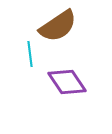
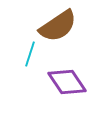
cyan line: rotated 25 degrees clockwise
